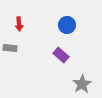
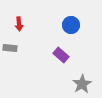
blue circle: moved 4 px right
